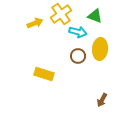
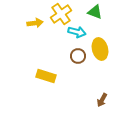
green triangle: moved 4 px up
yellow arrow: rotated 14 degrees clockwise
cyan arrow: moved 1 px left
yellow ellipse: rotated 20 degrees counterclockwise
yellow rectangle: moved 2 px right, 2 px down
